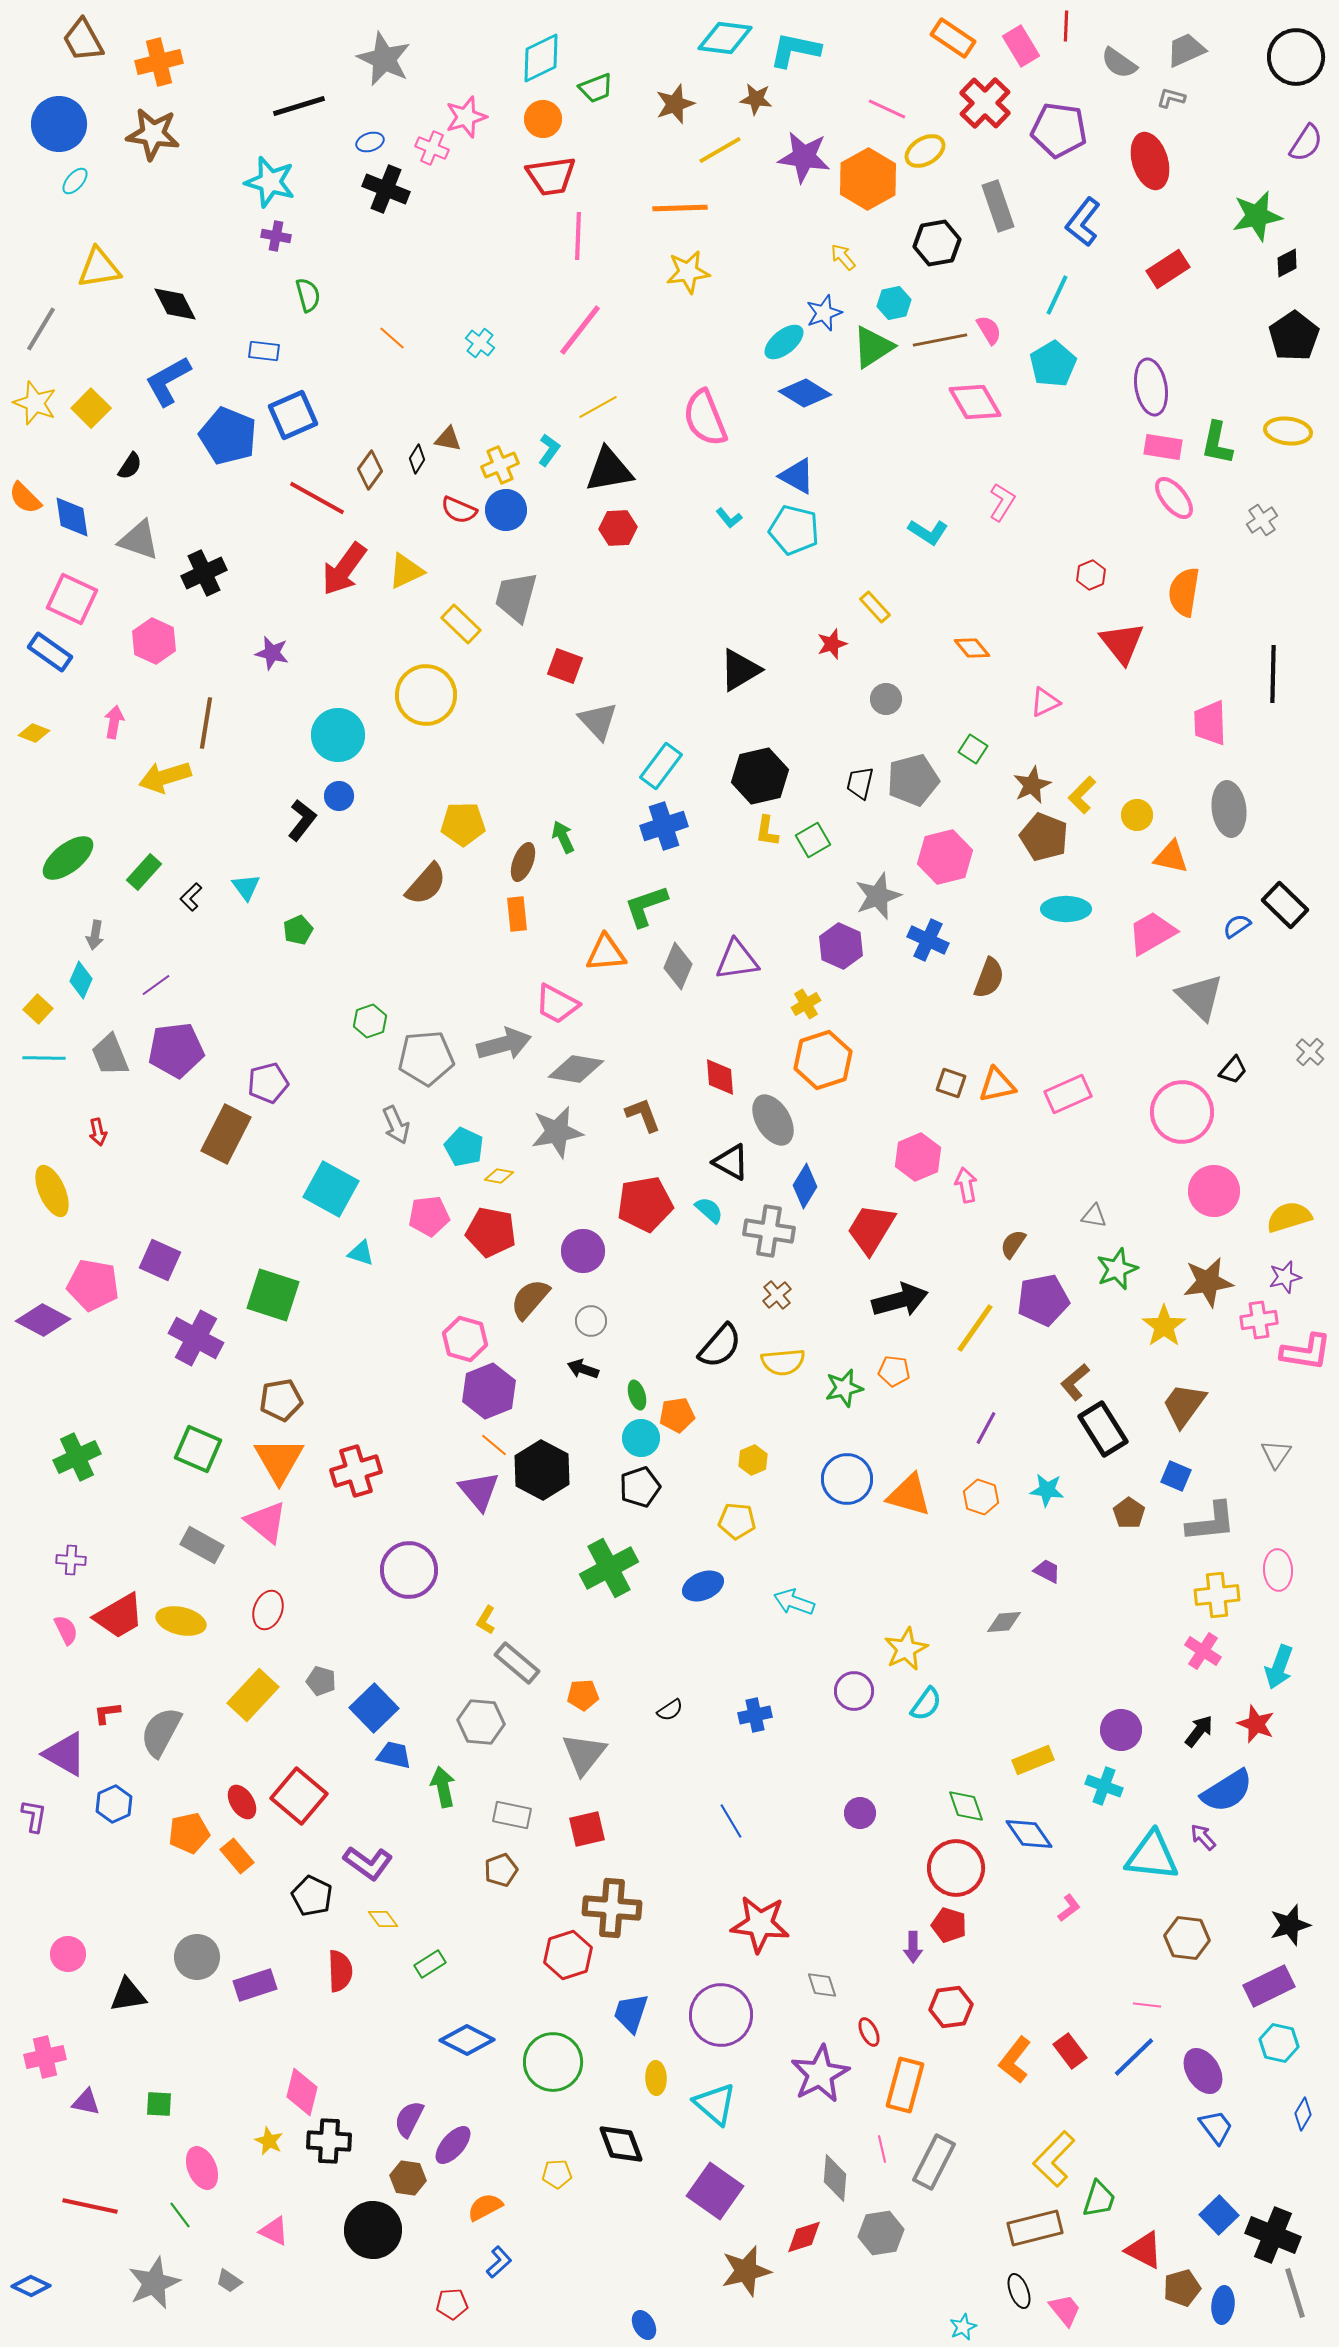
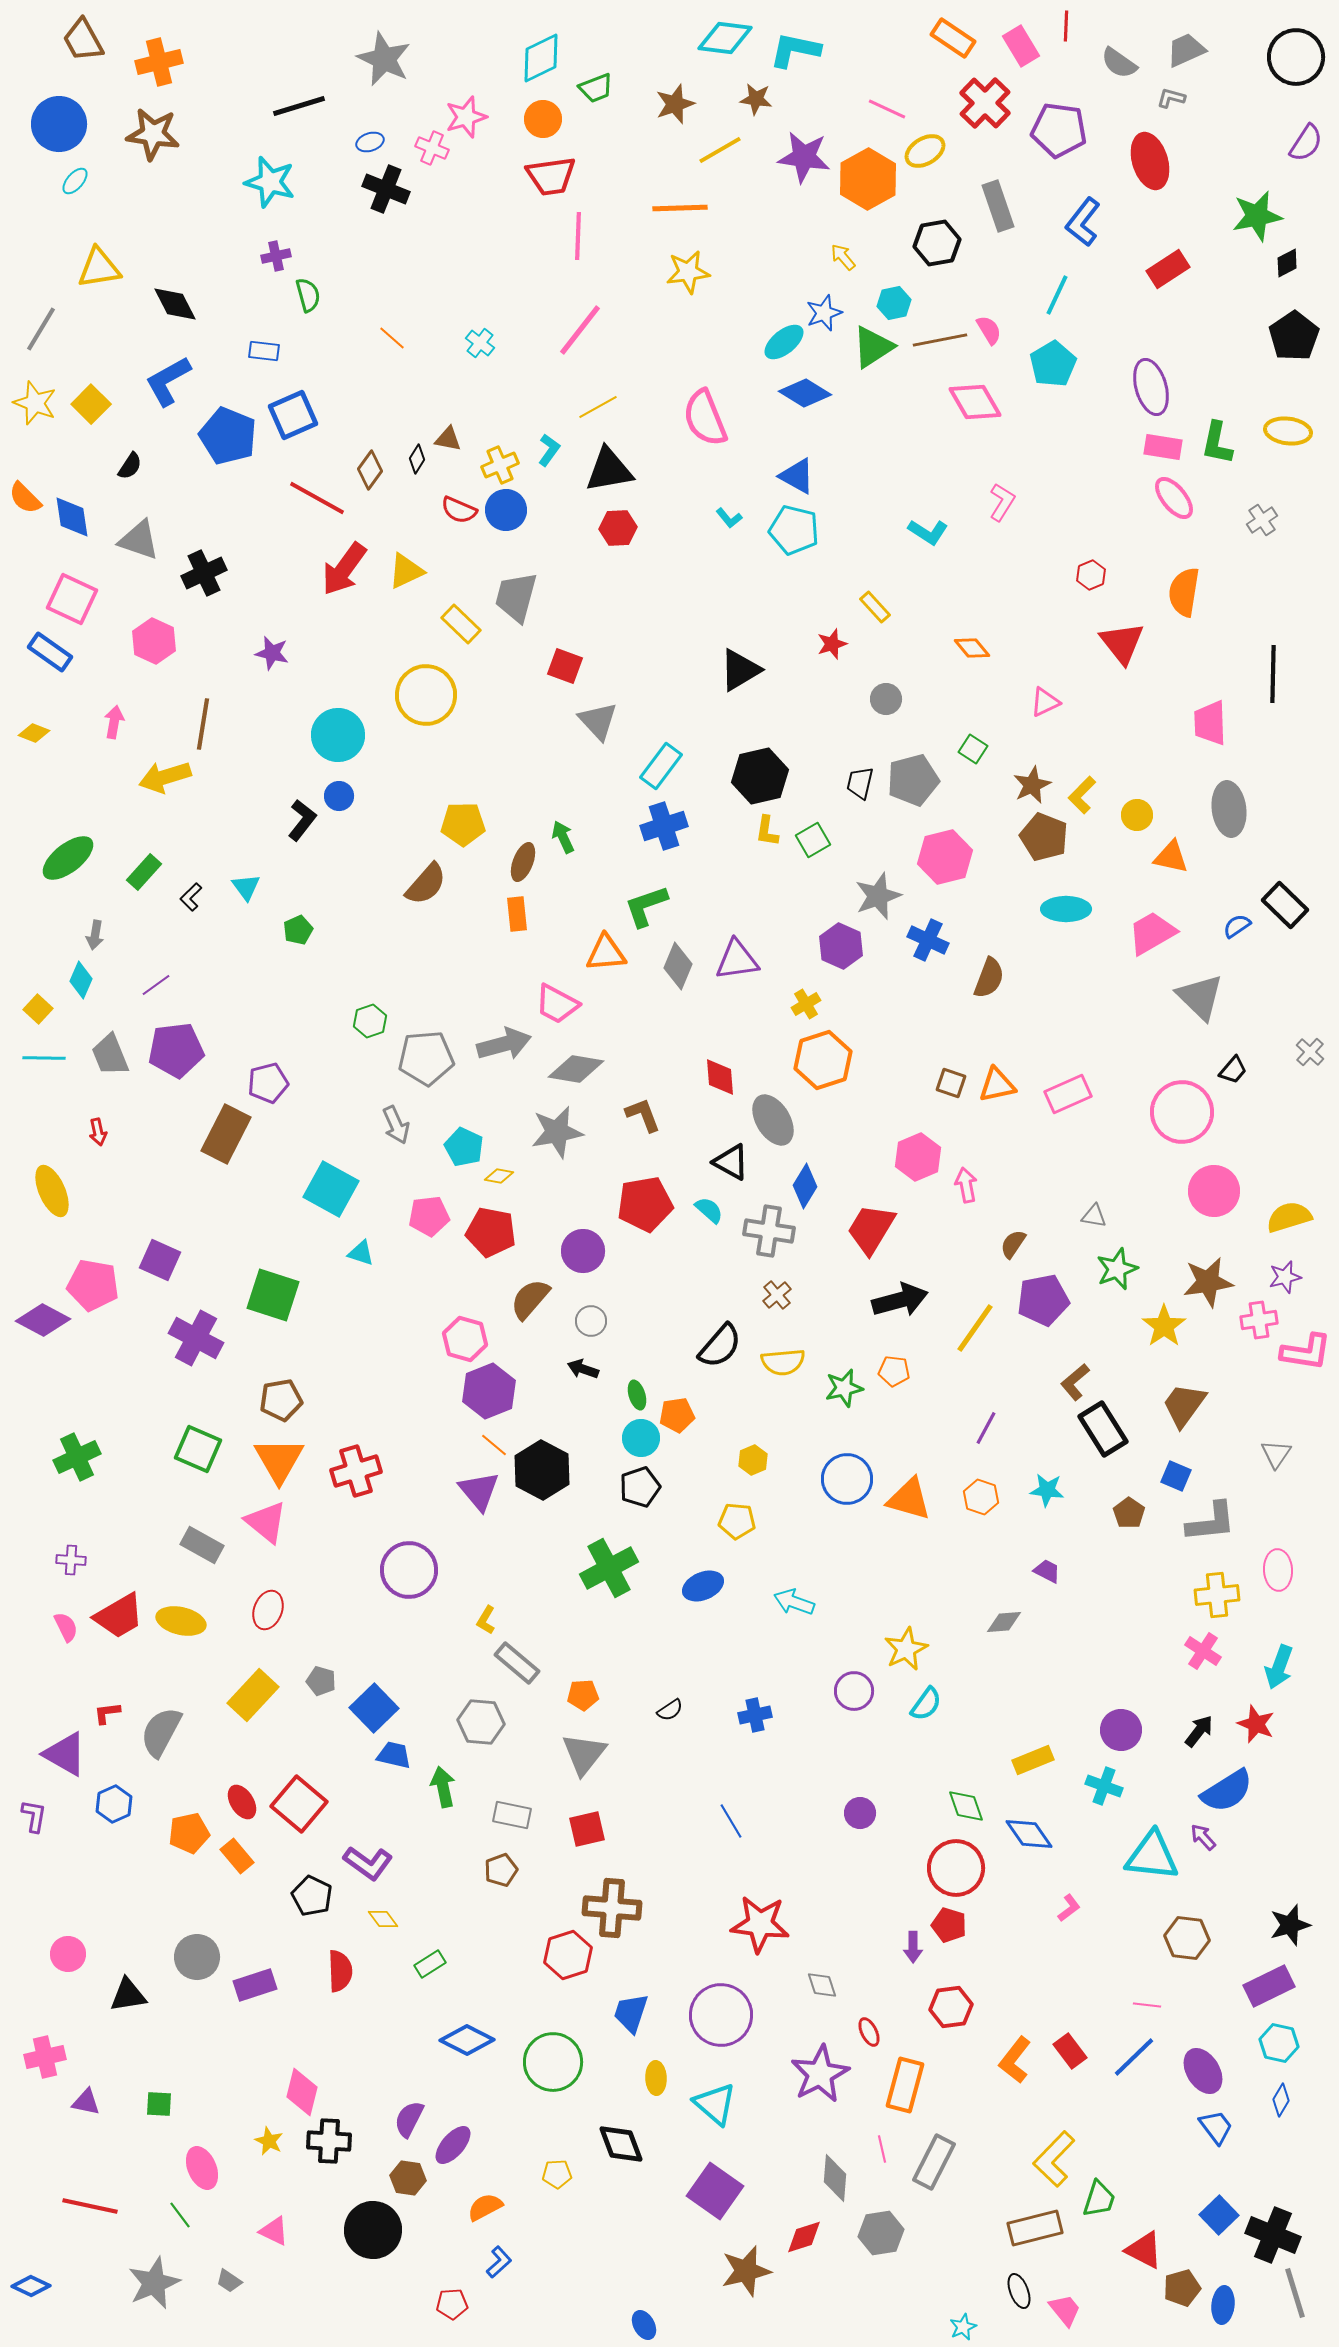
purple cross at (276, 236): moved 20 px down; rotated 24 degrees counterclockwise
purple ellipse at (1151, 387): rotated 6 degrees counterclockwise
yellow square at (91, 408): moved 4 px up
brown line at (206, 723): moved 3 px left, 1 px down
orange triangle at (909, 1495): moved 4 px down
pink semicircle at (66, 1630): moved 3 px up
red square at (299, 1796): moved 8 px down
blue diamond at (1303, 2114): moved 22 px left, 14 px up
